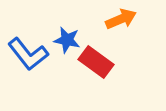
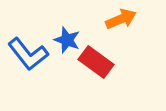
blue star: rotated 8 degrees clockwise
